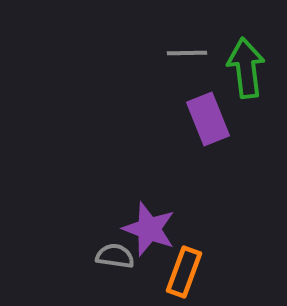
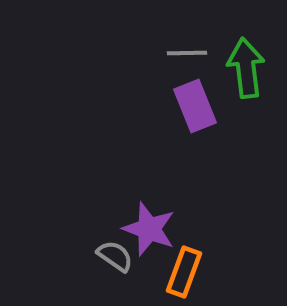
purple rectangle: moved 13 px left, 13 px up
gray semicircle: rotated 27 degrees clockwise
